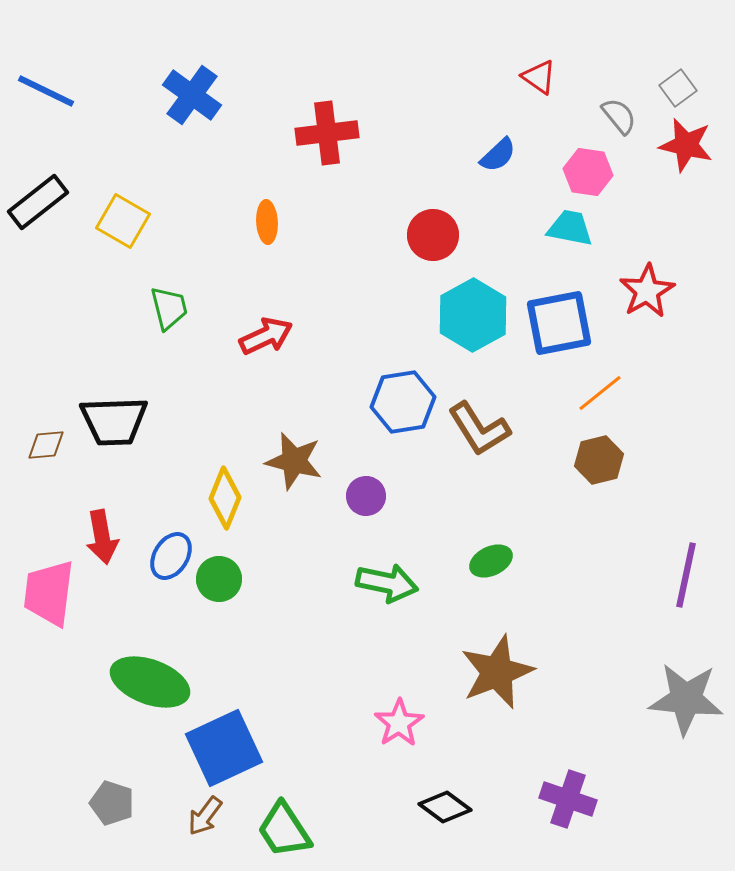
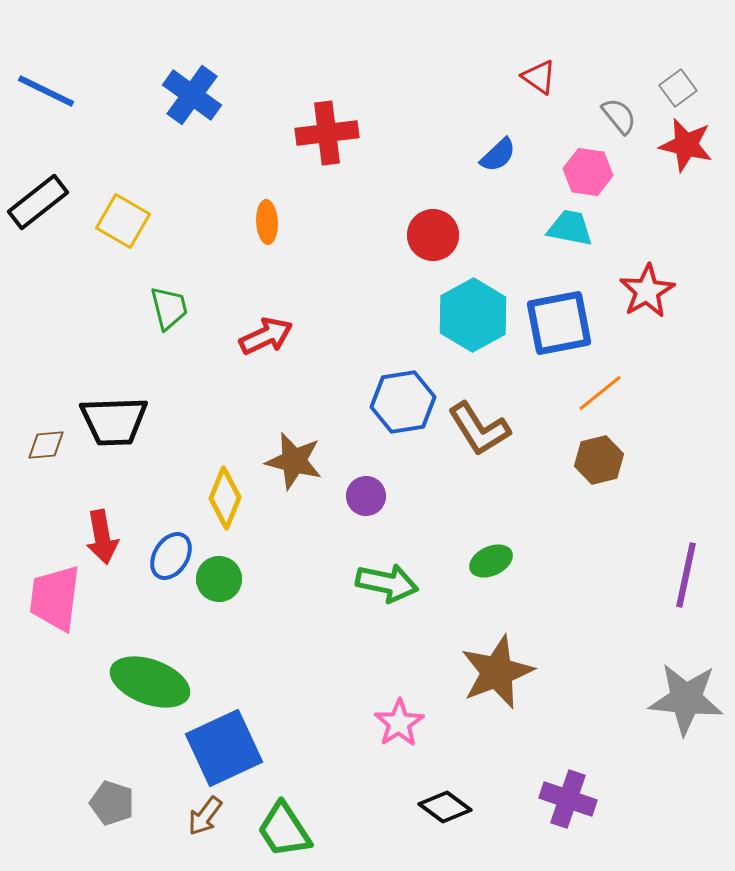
pink trapezoid at (49, 593): moved 6 px right, 5 px down
